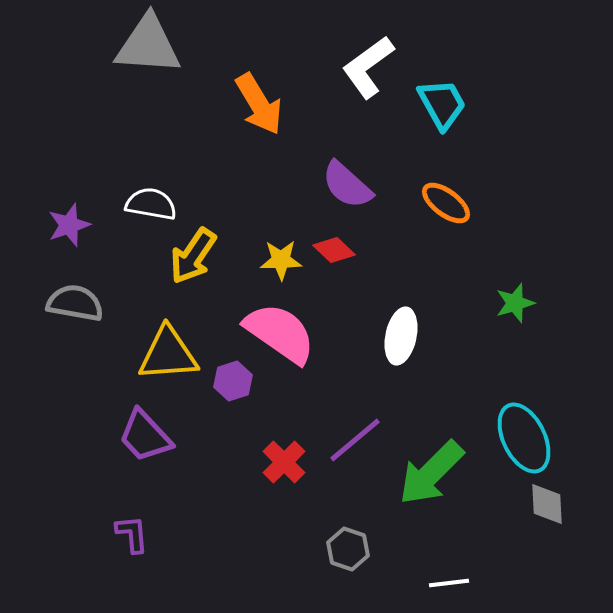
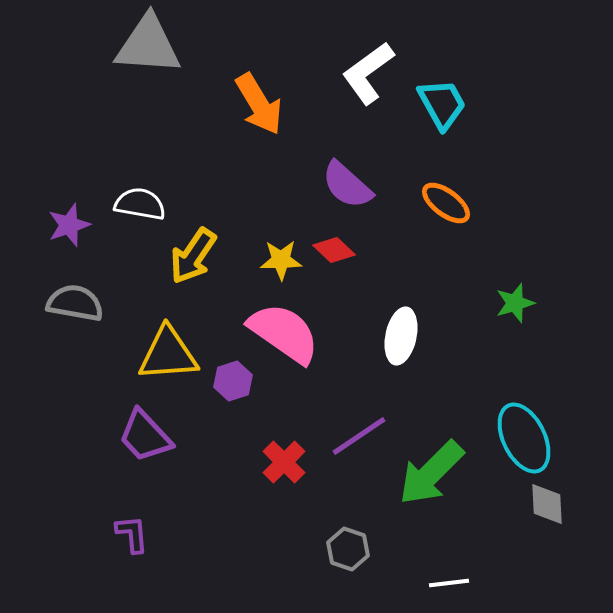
white L-shape: moved 6 px down
white semicircle: moved 11 px left
pink semicircle: moved 4 px right
purple line: moved 4 px right, 4 px up; rotated 6 degrees clockwise
